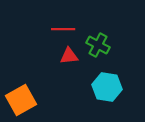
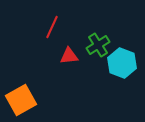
red line: moved 11 px left, 2 px up; rotated 65 degrees counterclockwise
green cross: rotated 30 degrees clockwise
cyan hexagon: moved 15 px right, 24 px up; rotated 12 degrees clockwise
